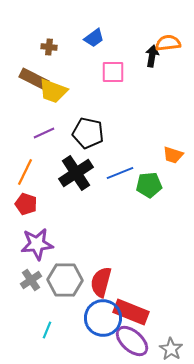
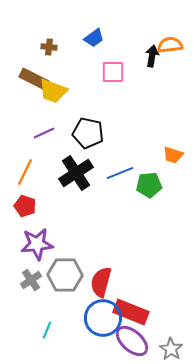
orange semicircle: moved 2 px right, 2 px down
red pentagon: moved 1 px left, 2 px down
gray hexagon: moved 5 px up
